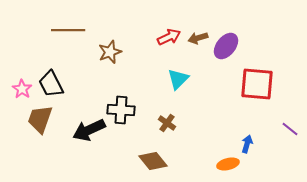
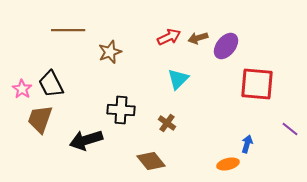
black arrow: moved 3 px left, 10 px down; rotated 8 degrees clockwise
brown diamond: moved 2 px left
